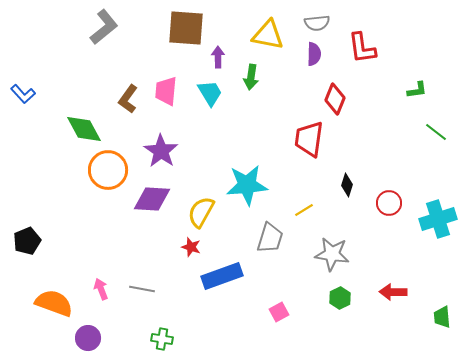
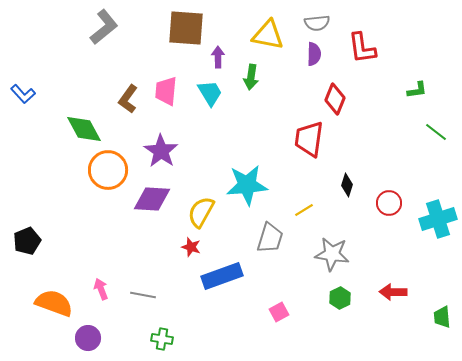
gray line: moved 1 px right, 6 px down
